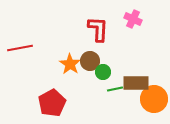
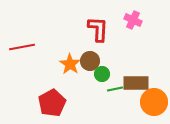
pink cross: moved 1 px down
red line: moved 2 px right, 1 px up
green circle: moved 1 px left, 2 px down
orange circle: moved 3 px down
